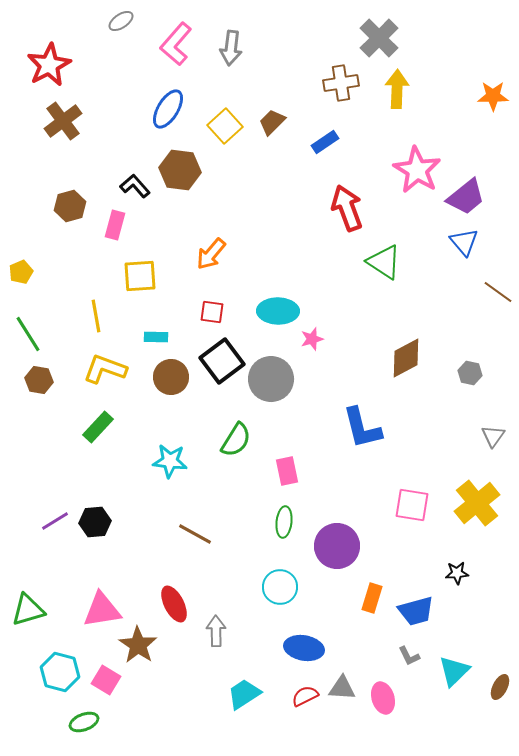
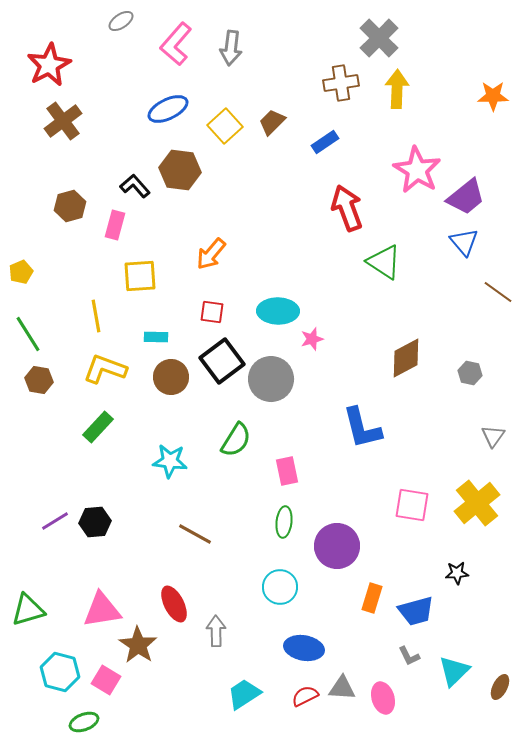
blue ellipse at (168, 109): rotated 33 degrees clockwise
